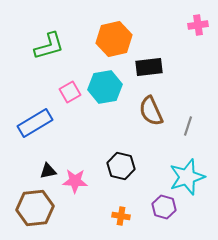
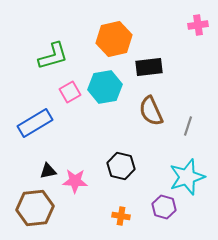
green L-shape: moved 4 px right, 10 px down
